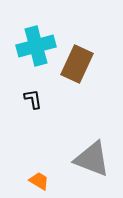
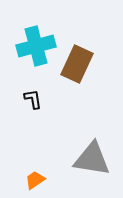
gray triangle: rotated 12 degrees counterclockwise
orange trapezoid: moved 4 px left, 1 px up; rotated 65 degrees counterclockwise
